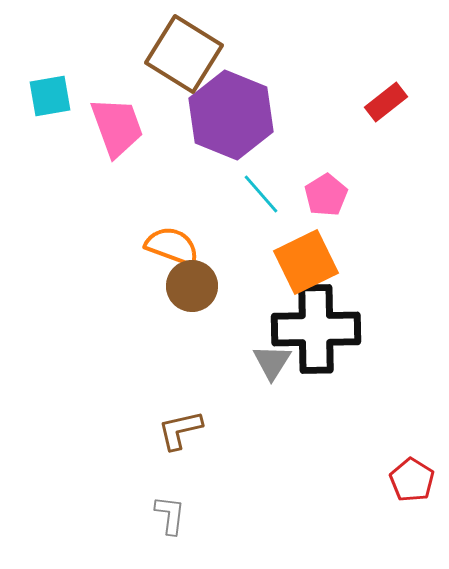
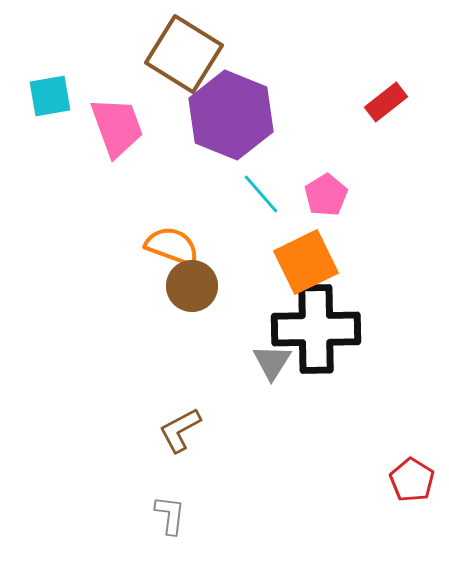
brown L-shape: rotated 15 degrees counterclockwise
